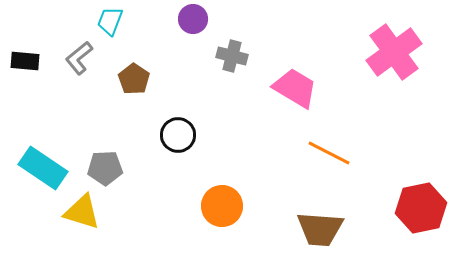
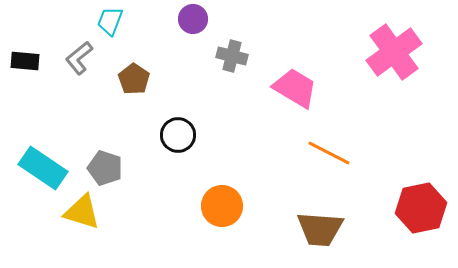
gray pentagon: rotated 20 degrees clockwise
